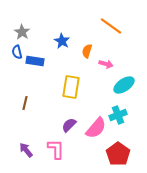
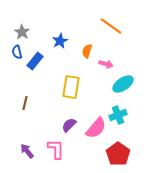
blue star: moved 2 px left; rotated 14 degrees clockwise
blue rectangle: rotated 60 degrees counterclockwise
cyan ellipse: moved 1 px left, 1 px up
purple arrow: moved 1 px right, 1 px down
